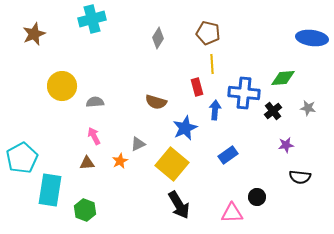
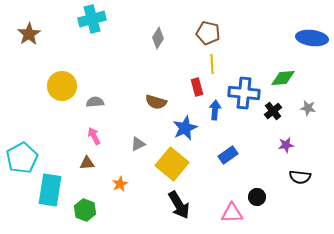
brown star: moved 5 px left; rotated 10 degrees counterclockwise
orange star: moved 23 px down
